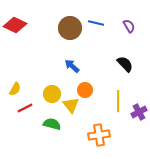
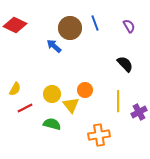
blue line: moved 1 px left; rotated 56 degrees clockwise
blue arrow: moved 18 px left, 20 px up
